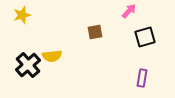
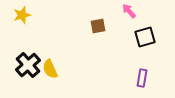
pink arrow: rotated 84 degrees counterclockwise
brown square: moved 3 px right, 6 px up
yellow semicircle: moved 2 px left, 13 px down; rotated 72 degrees clockwise
